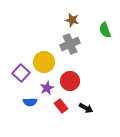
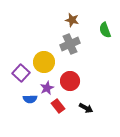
blue semicircle: moved 3 px up
red rectangle: moved 3 px left
